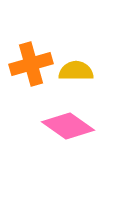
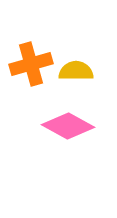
pink diamond: rotated 6 degrees counterclockwise
